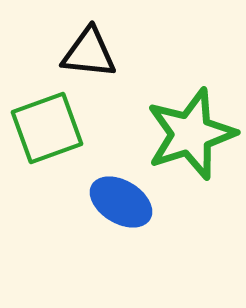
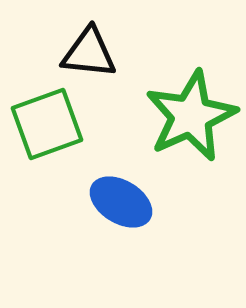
green square: moved 4 px up
green star: moved 18 px up; rotated 6 degrees counterclockwise
